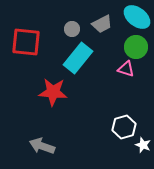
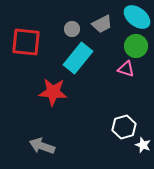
green circle: moved 1 px up
